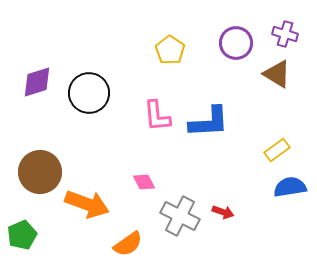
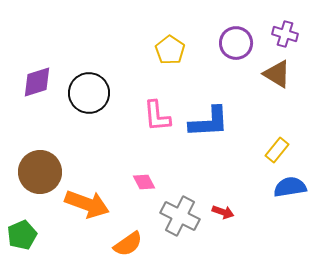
yellow rectangle: rotated 15 degrees counterclockwise
